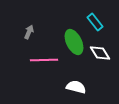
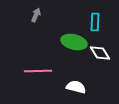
cyan rectangle: rotated 42 degrees clockwise
gray arrow: moved 7 px right, 17 px up
green ellipse: rotated 50 degrees counterclockwise
pink line: moved 6 px left, 11 px down
